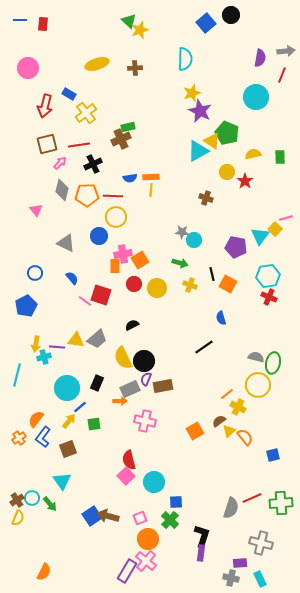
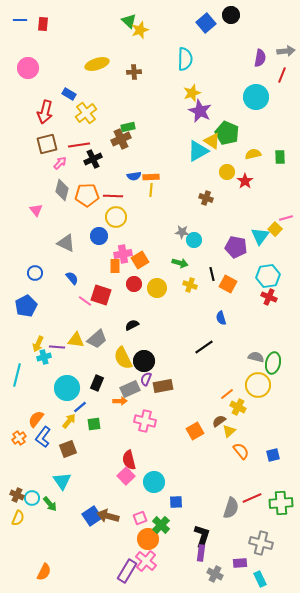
brown cross at (135, 68): moved 1 px left, 4 px down
red arrow at (45, 106): moved 6 px down
black cross at (93, 164): moved 5 px up
blue semicircle at (130, 178): moved 4 px right, 2 px up
yellow arrow at (36, 344): moved 2 px right; rotated 14 degrees clockwise
orange semicircle at (245, 437): moved 4 px left, 14 px down
brown cross at (17, 500): moved 5 px up; rotated 32 degrees counterclockwise
green cross at (170, 520): moved 9 px left, 5 px down
gray cross at (231, 578): moved 16 px left, 4 px up; rotated 14 degrees clockwise
